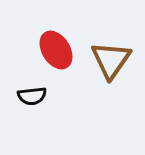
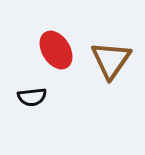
black semicircle: moved 1 px down
